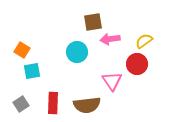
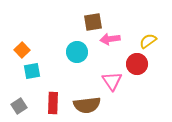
yellow semicircle: moved 4 px right
orange square: rotated 14 degrees clockwise
gray square: moved 2 px left, 2 px down
